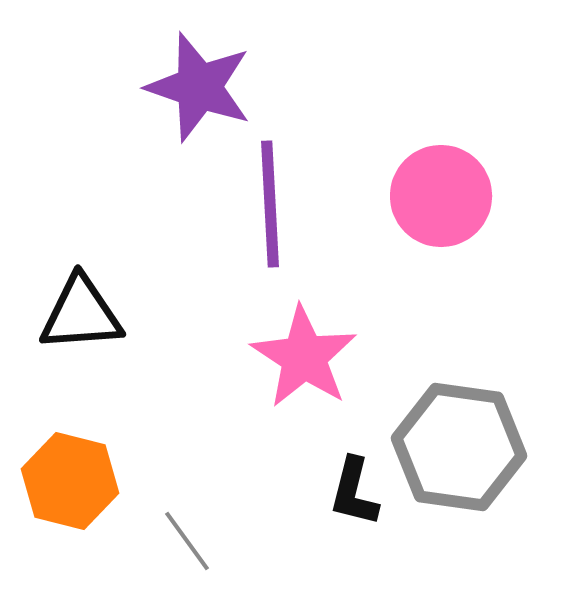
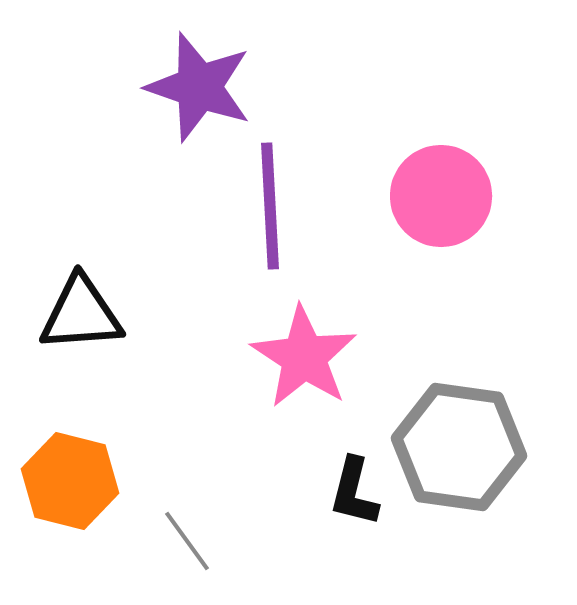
purple line: moved 2 px down
